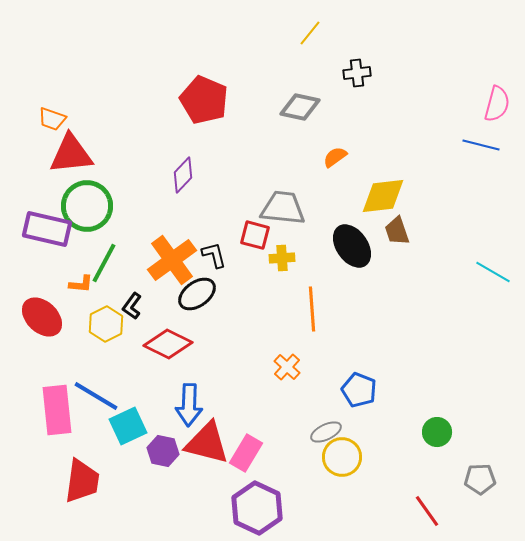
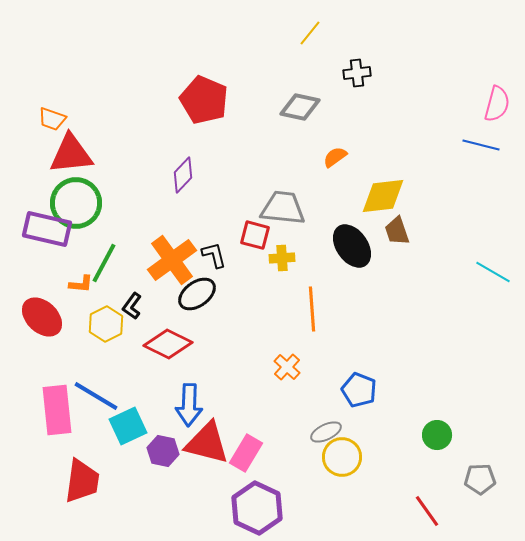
green circle at (87, 206): moved 11 px left, 3 px up
green circle at (437, 432): moved 3 px down
